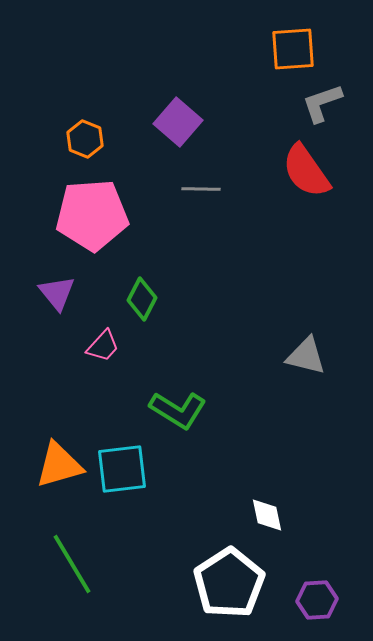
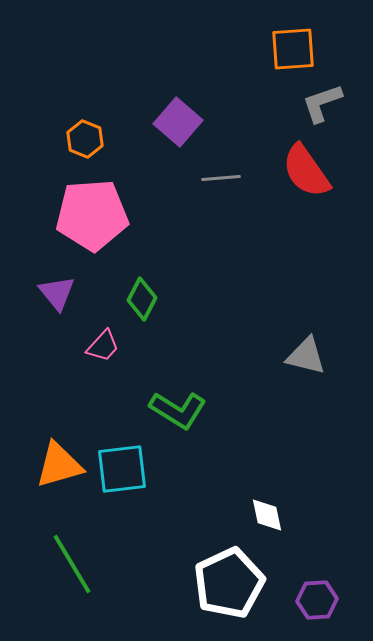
gray line: moved 20 px right, 11 px up; rotated 6 degrees counterclockwise
white pentagon: rotated 8 degrees clockwise
